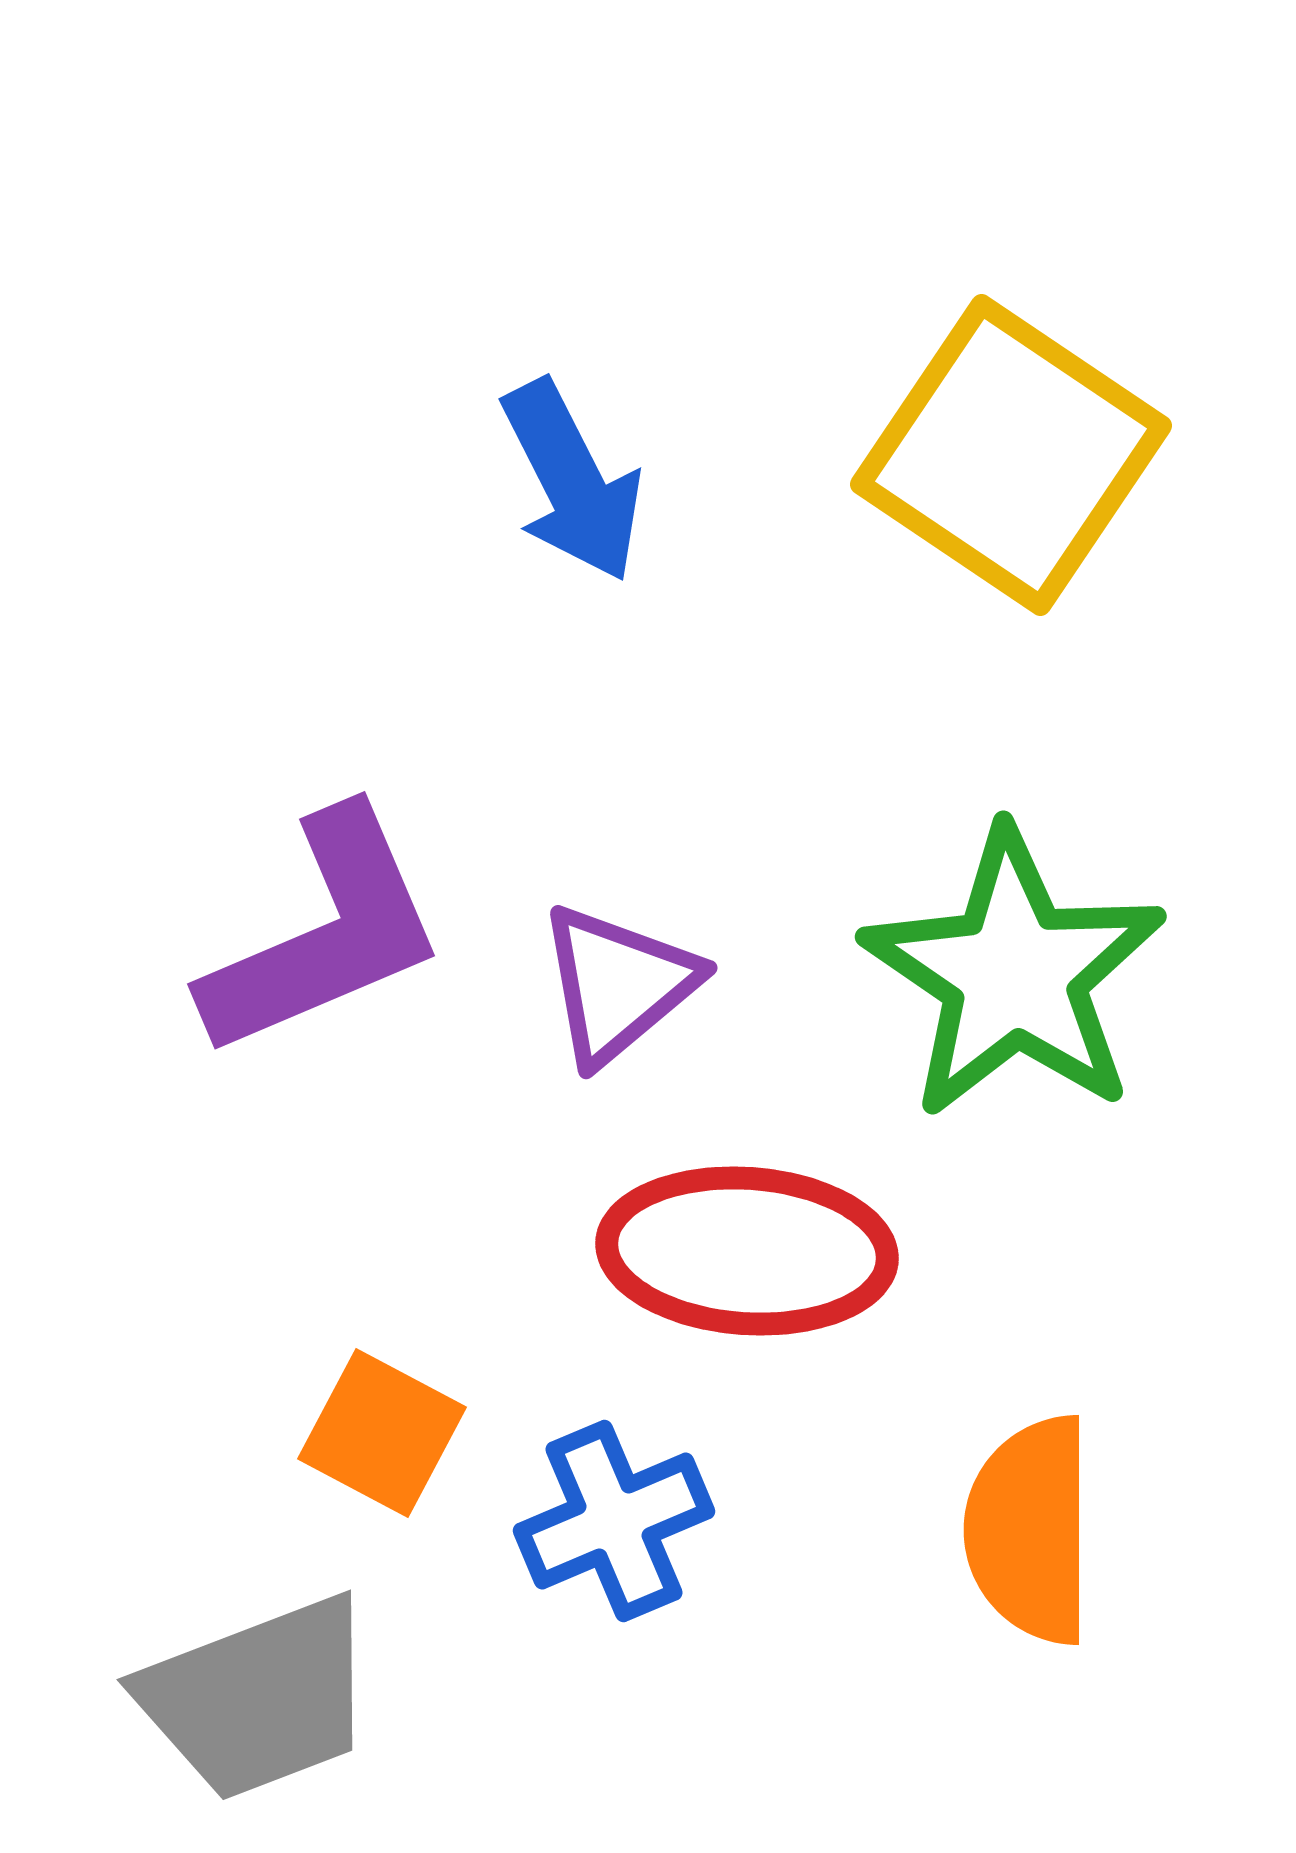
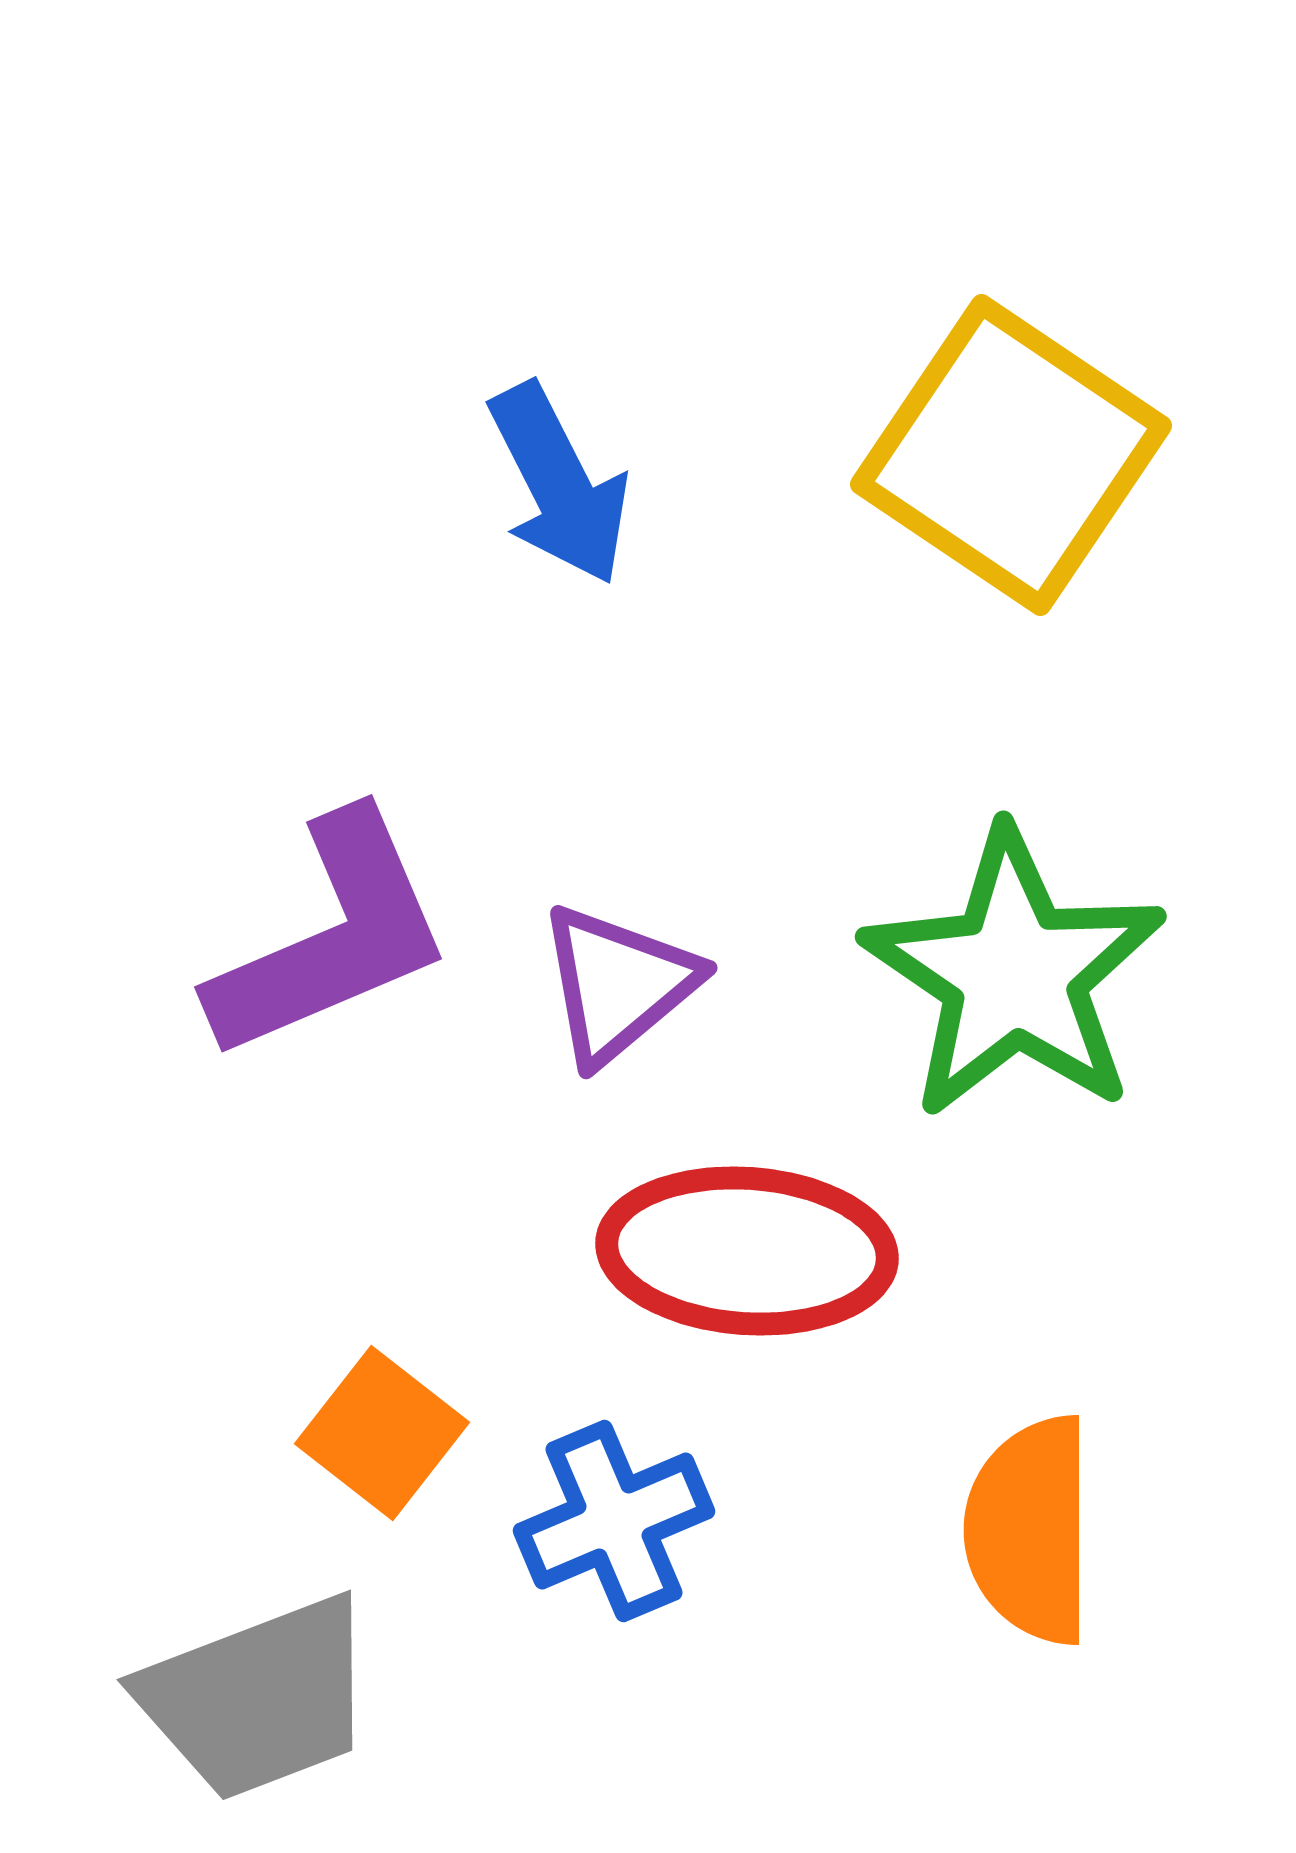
blue arrow: moved 13 px left, 3 px down
purple L-shape: moved 7 px right, 3 px down
orange square: rotated 10 degrees clockwise
